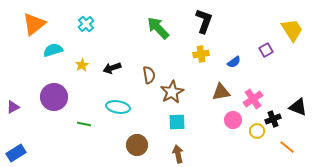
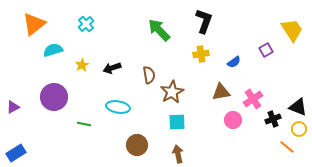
green arrow: moved 1 px right, 2 px down
yellow circle: moved 42 px right, 2 px up
